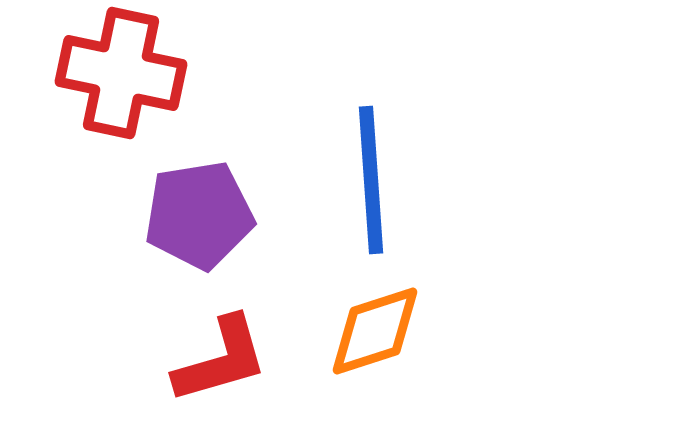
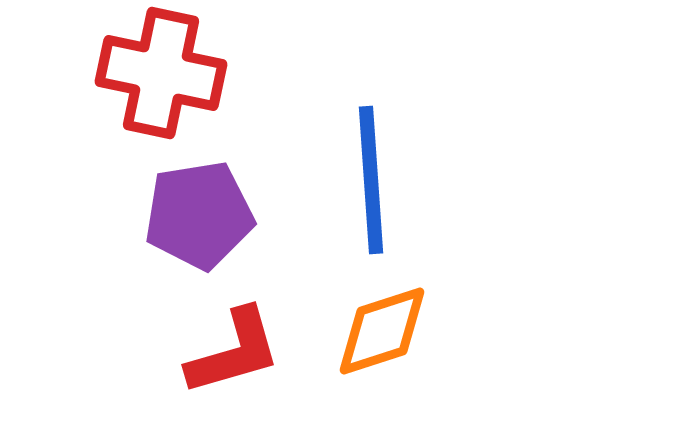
red cross: moved 40 px right
orange diamond: moved 7 px right
red L-shape: moved 13 px right, 8 px up
